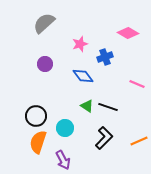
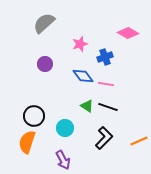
pink line: moved 31 px left; rotated 14 degrees counterclockwise
black circle: moved 2 px left
orange semicircle: moved 11 px left
